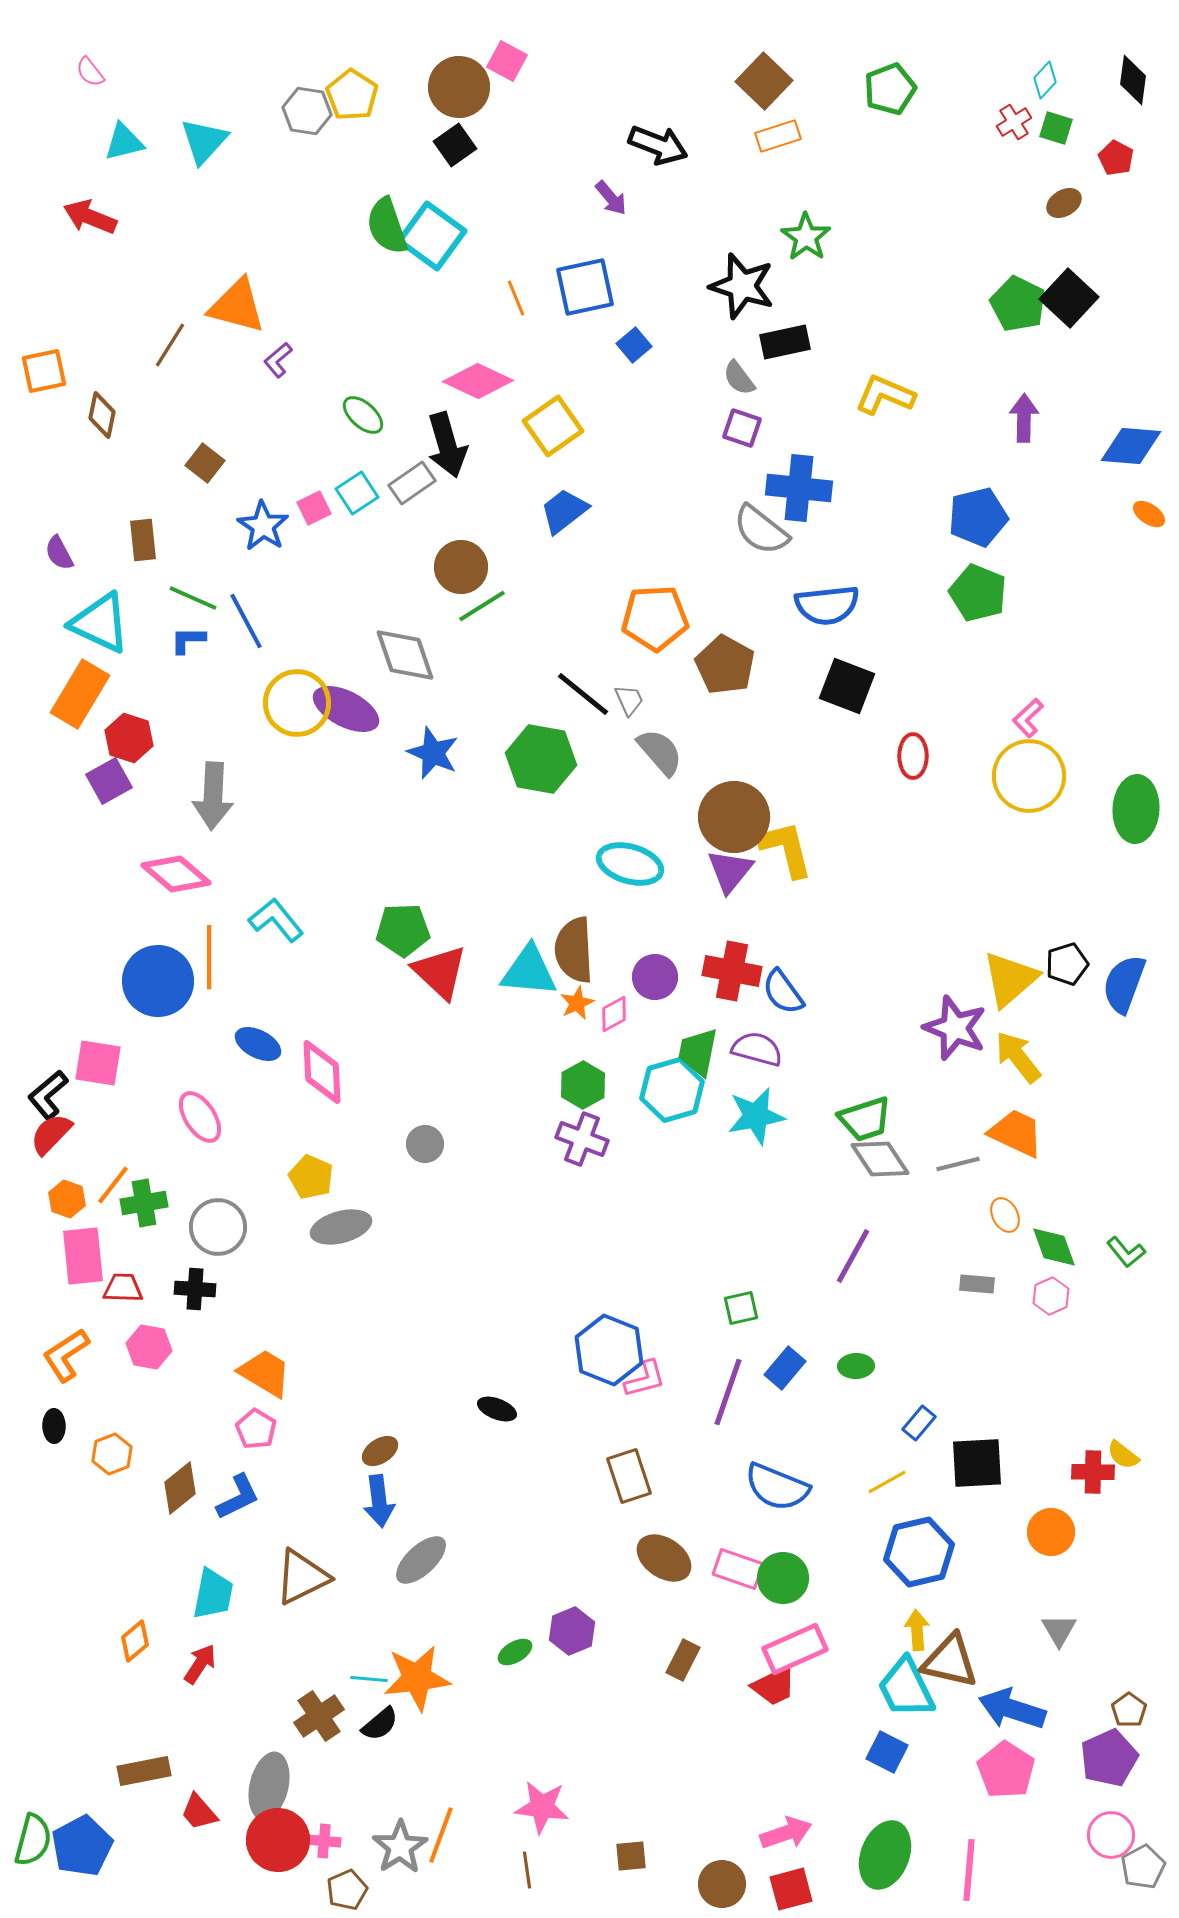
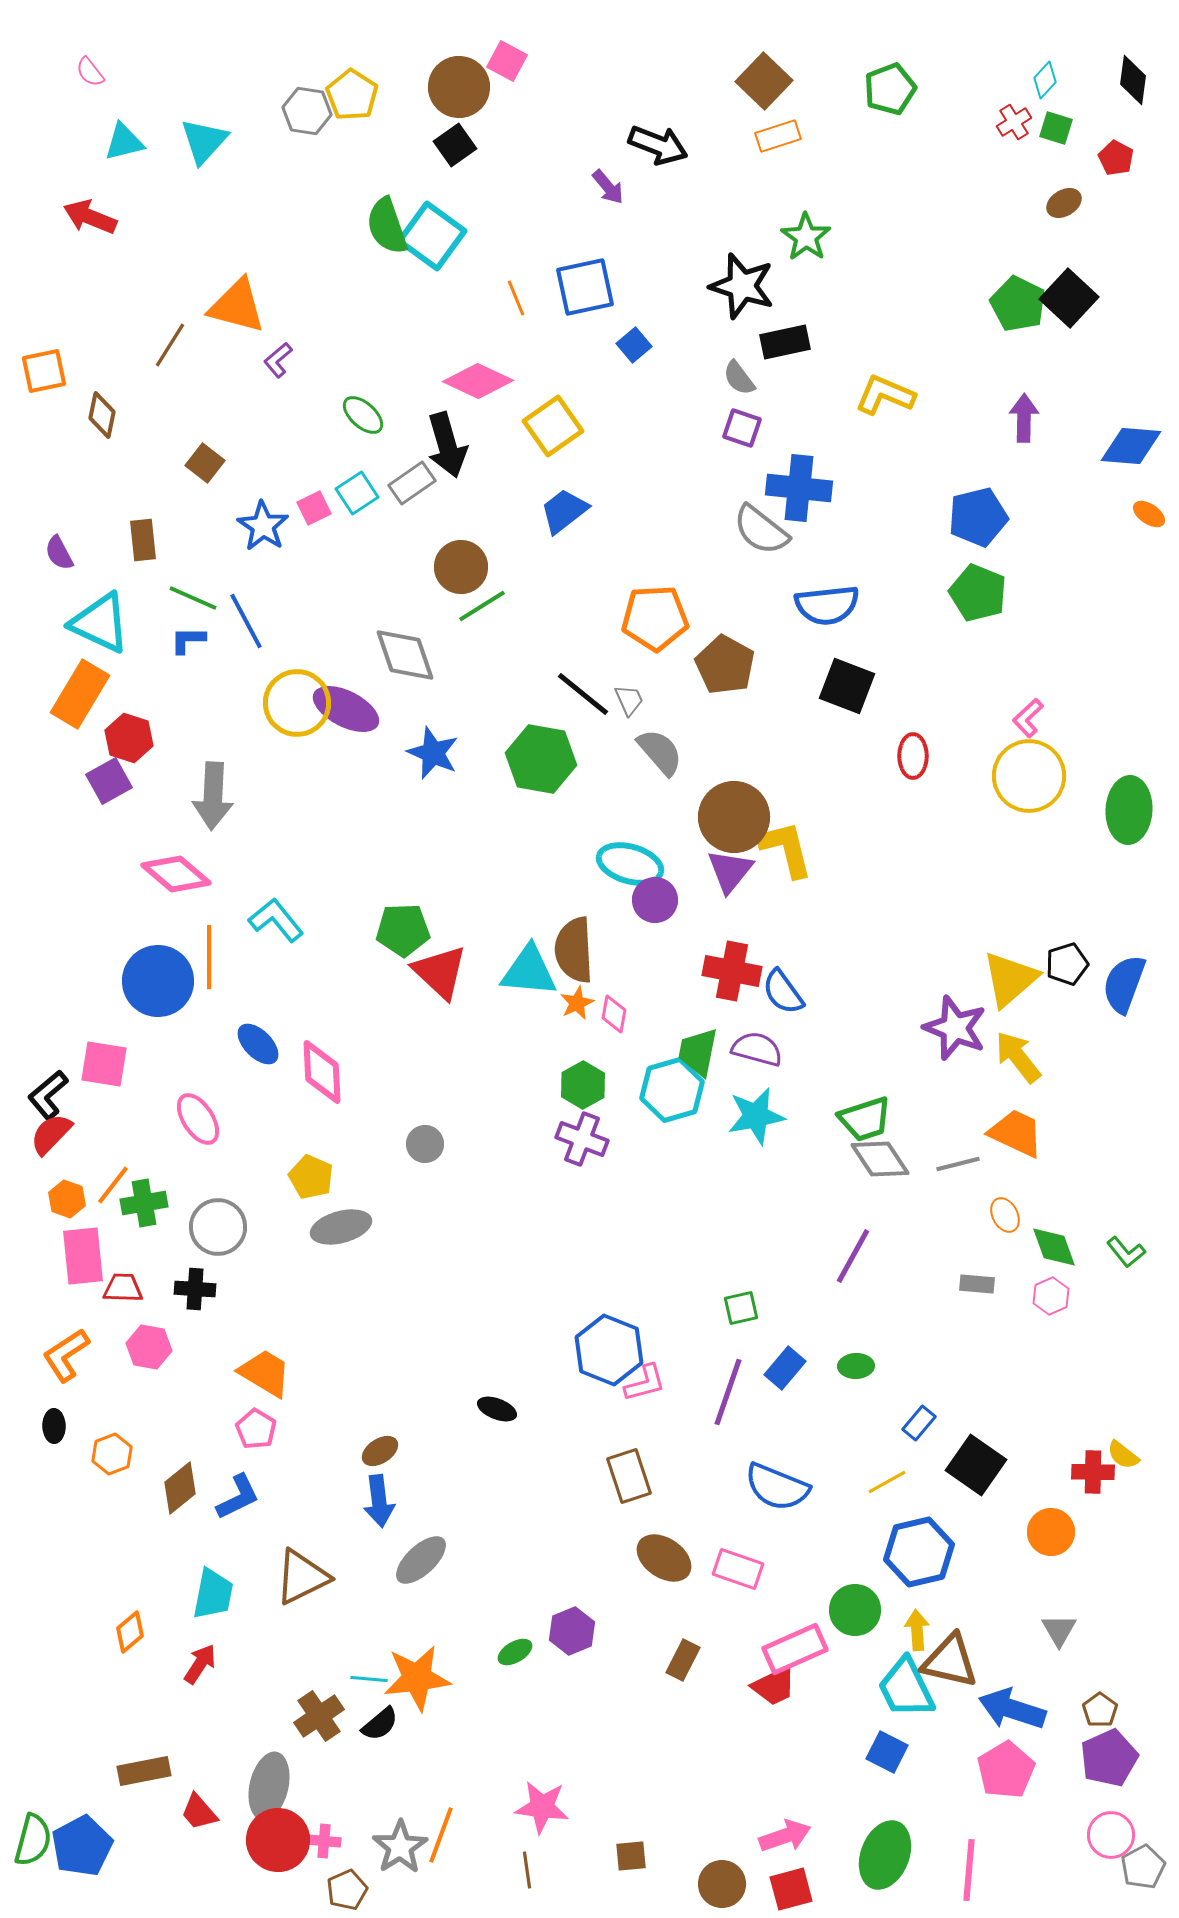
purple arrow at (611, 198): moved 3 px left, 11 px up
green ellipse at (1136, 809): moved 7 px left, 1 px down
purple circle at (655, 977): moved 77 px up
pink diamond at (614, 1014): rotated 51 degrees counterclockwise
blue ellipse at (258, 1044): rotated 18 degrees clockwise
pink square at (98, 1063): moved 6 px right, 1 px down
pink ellipse at (200, 1117): moved 2 px left, 2 px down
pink L-shape at (645, 1379): moved 4 px down
black square at (977, 1463): moved 1 px left, 2 px down; rotated 38 degrees clockwise
green circle at (783, 1578): moved 72 px right, 32 px down
orange diamond at (135, 1641): moved 5 px left, 9 px up
brown pentagon at (1129, 1710): moved 29 px left
pink pentagon at (1006, 1770): rotated 8 degrees clockwise
pink arrow at (786, 1833): moved 1 px left, 3 px down
